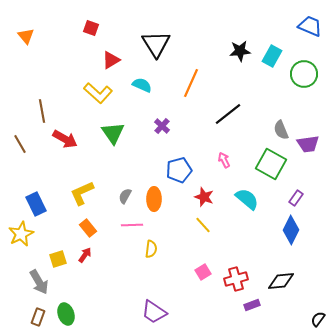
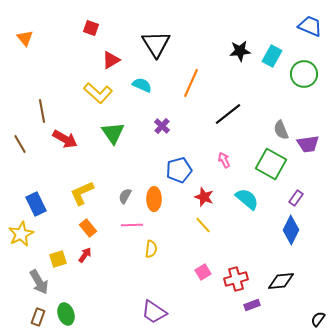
orange triangle at (26, 36): moved 1 px left, 2 px down
